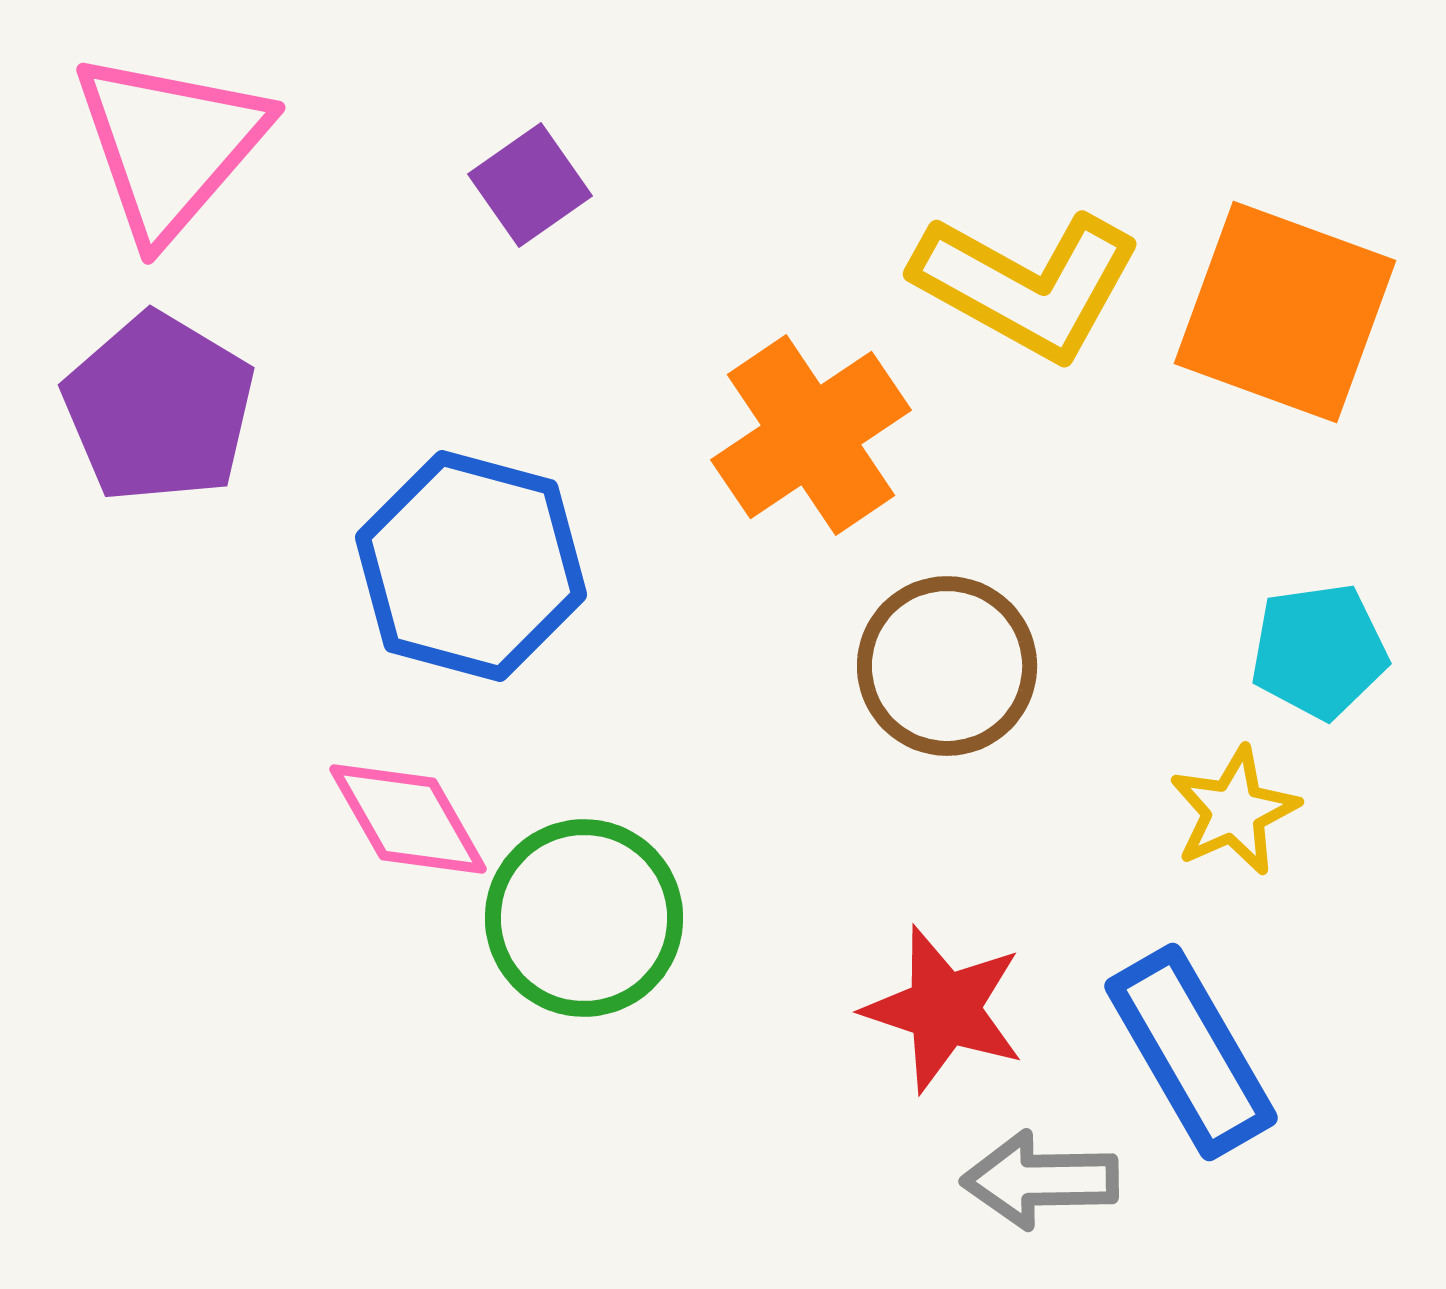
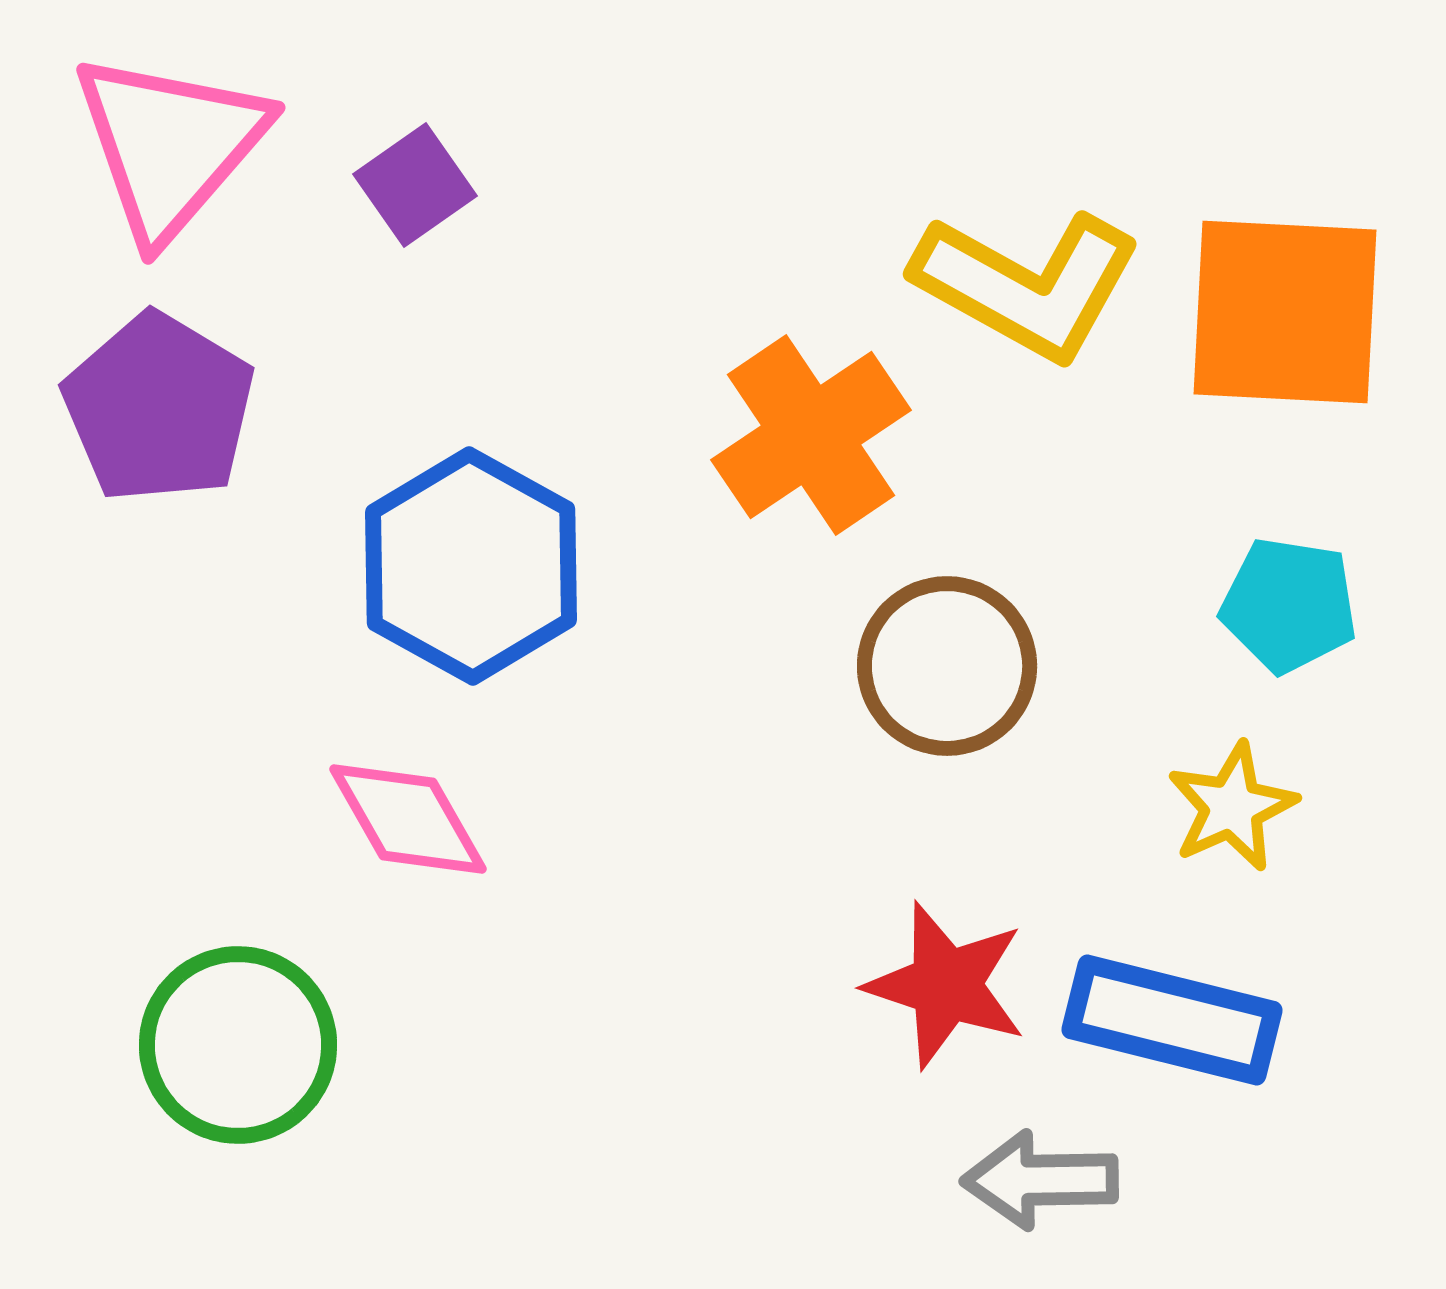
purple square: moved 115 px left
orange square: rotated 17 degrees counterclockwise
blue hexagon: rotated 14 degrees clockwise
cyan pentagon: moved 30 px left, 46 px up; rotated 17 degrees clockwise
yellow star: moved 2 px left, 4 px up
green circle: moved 346 px left, 127 px down
red star: moved 2 px right, 24 px up
blue rectangle: moved 19 px left, 32 px up; rotated 46 degrees counterclockwise
